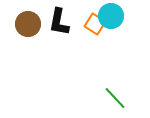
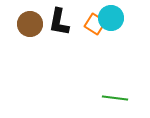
cyan circle: moved 2 px down
brown circle: moved 2 px right
green line: rotated 40 degrees counterclockwise
